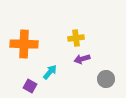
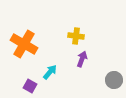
yellow cross: moved 2 px up; rotated 14 degrees clockwise
orange cross: rotated 28 degrees clockwise
purple arrow: rotated 126 degrees clockwise
gray circle: moved 8 px right, 1 px down
